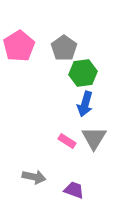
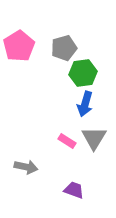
gray pentagon: rotated 20 degrees clockwise
gray arrow: moved 8 px left, 10 px up
